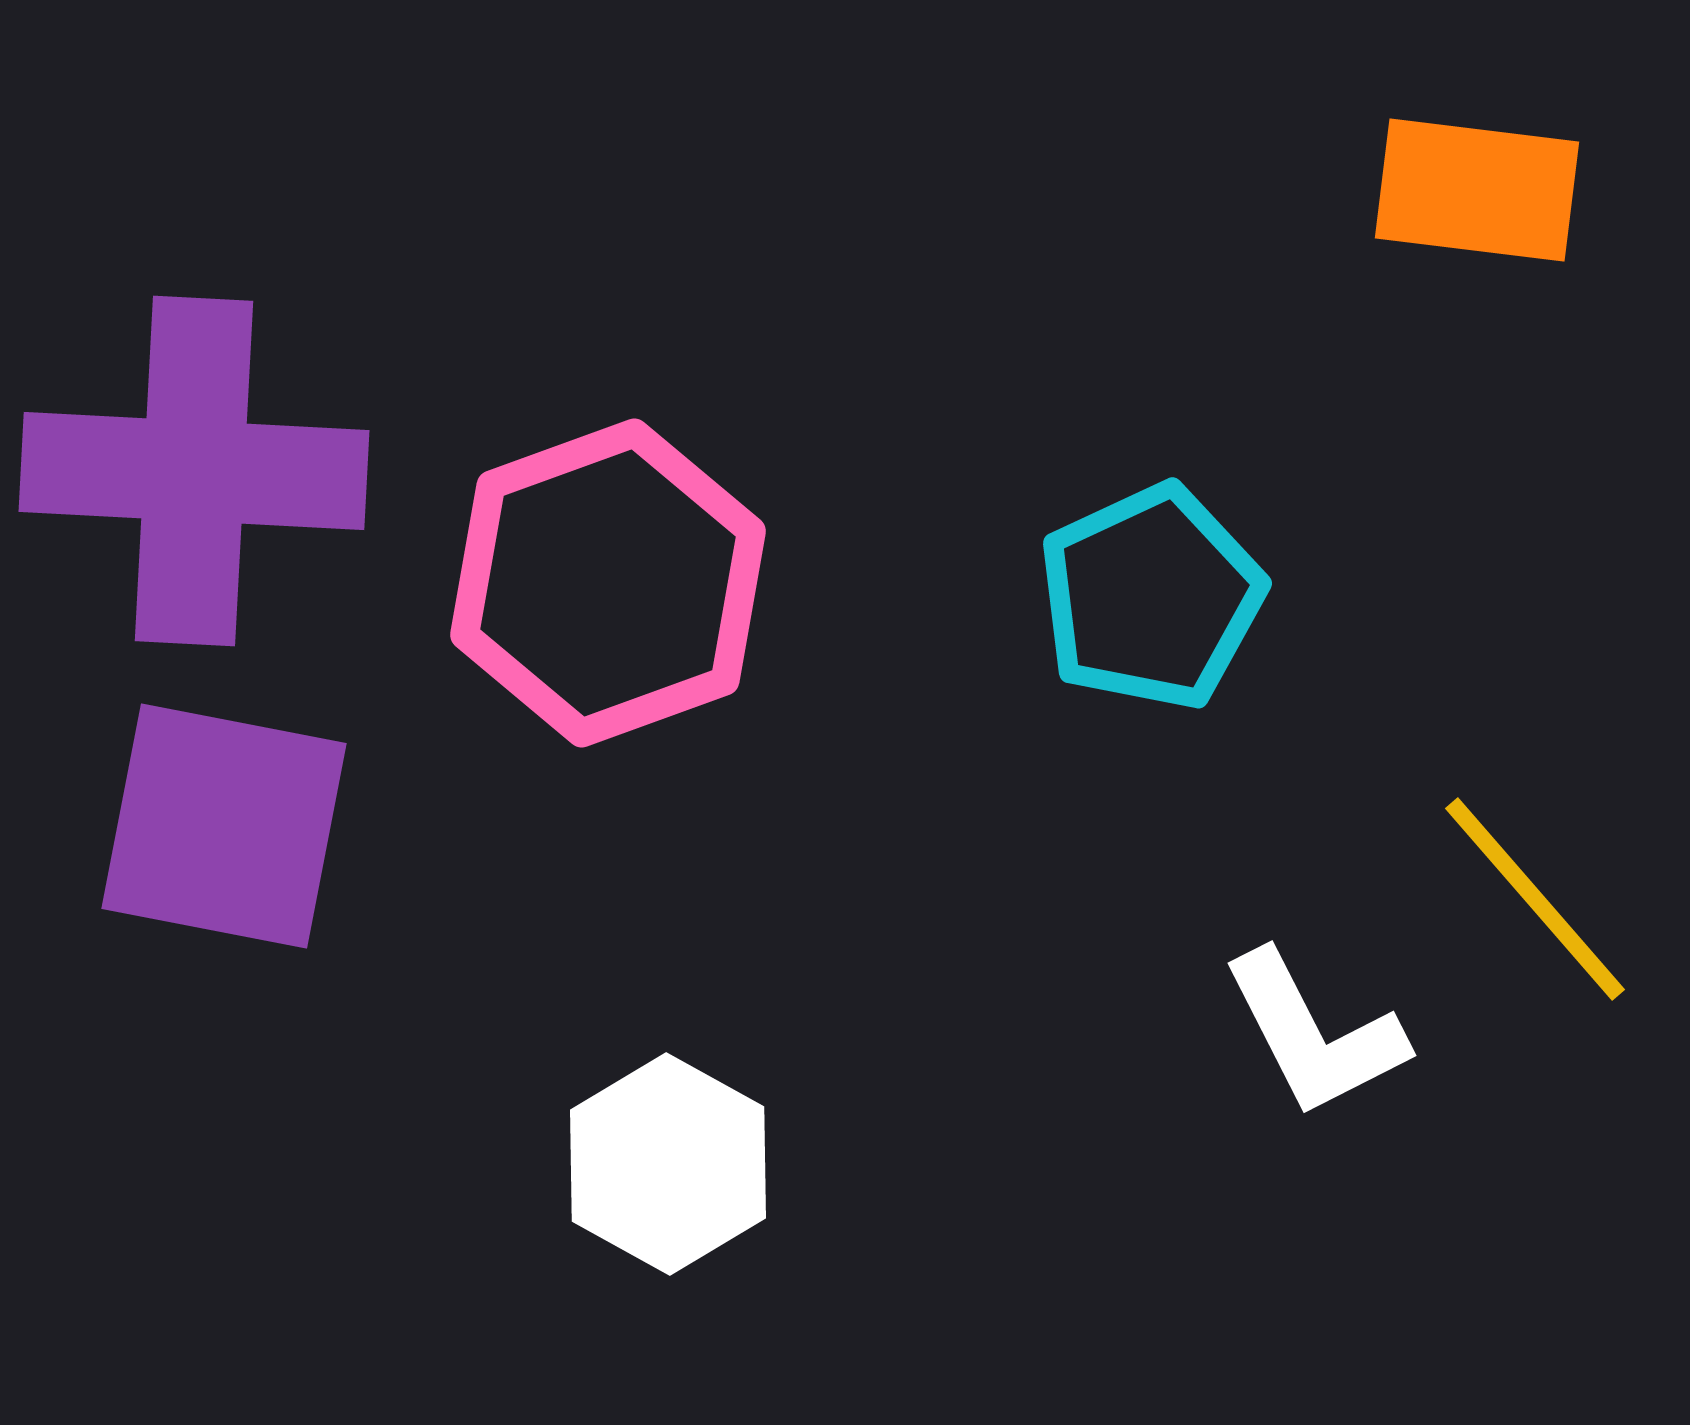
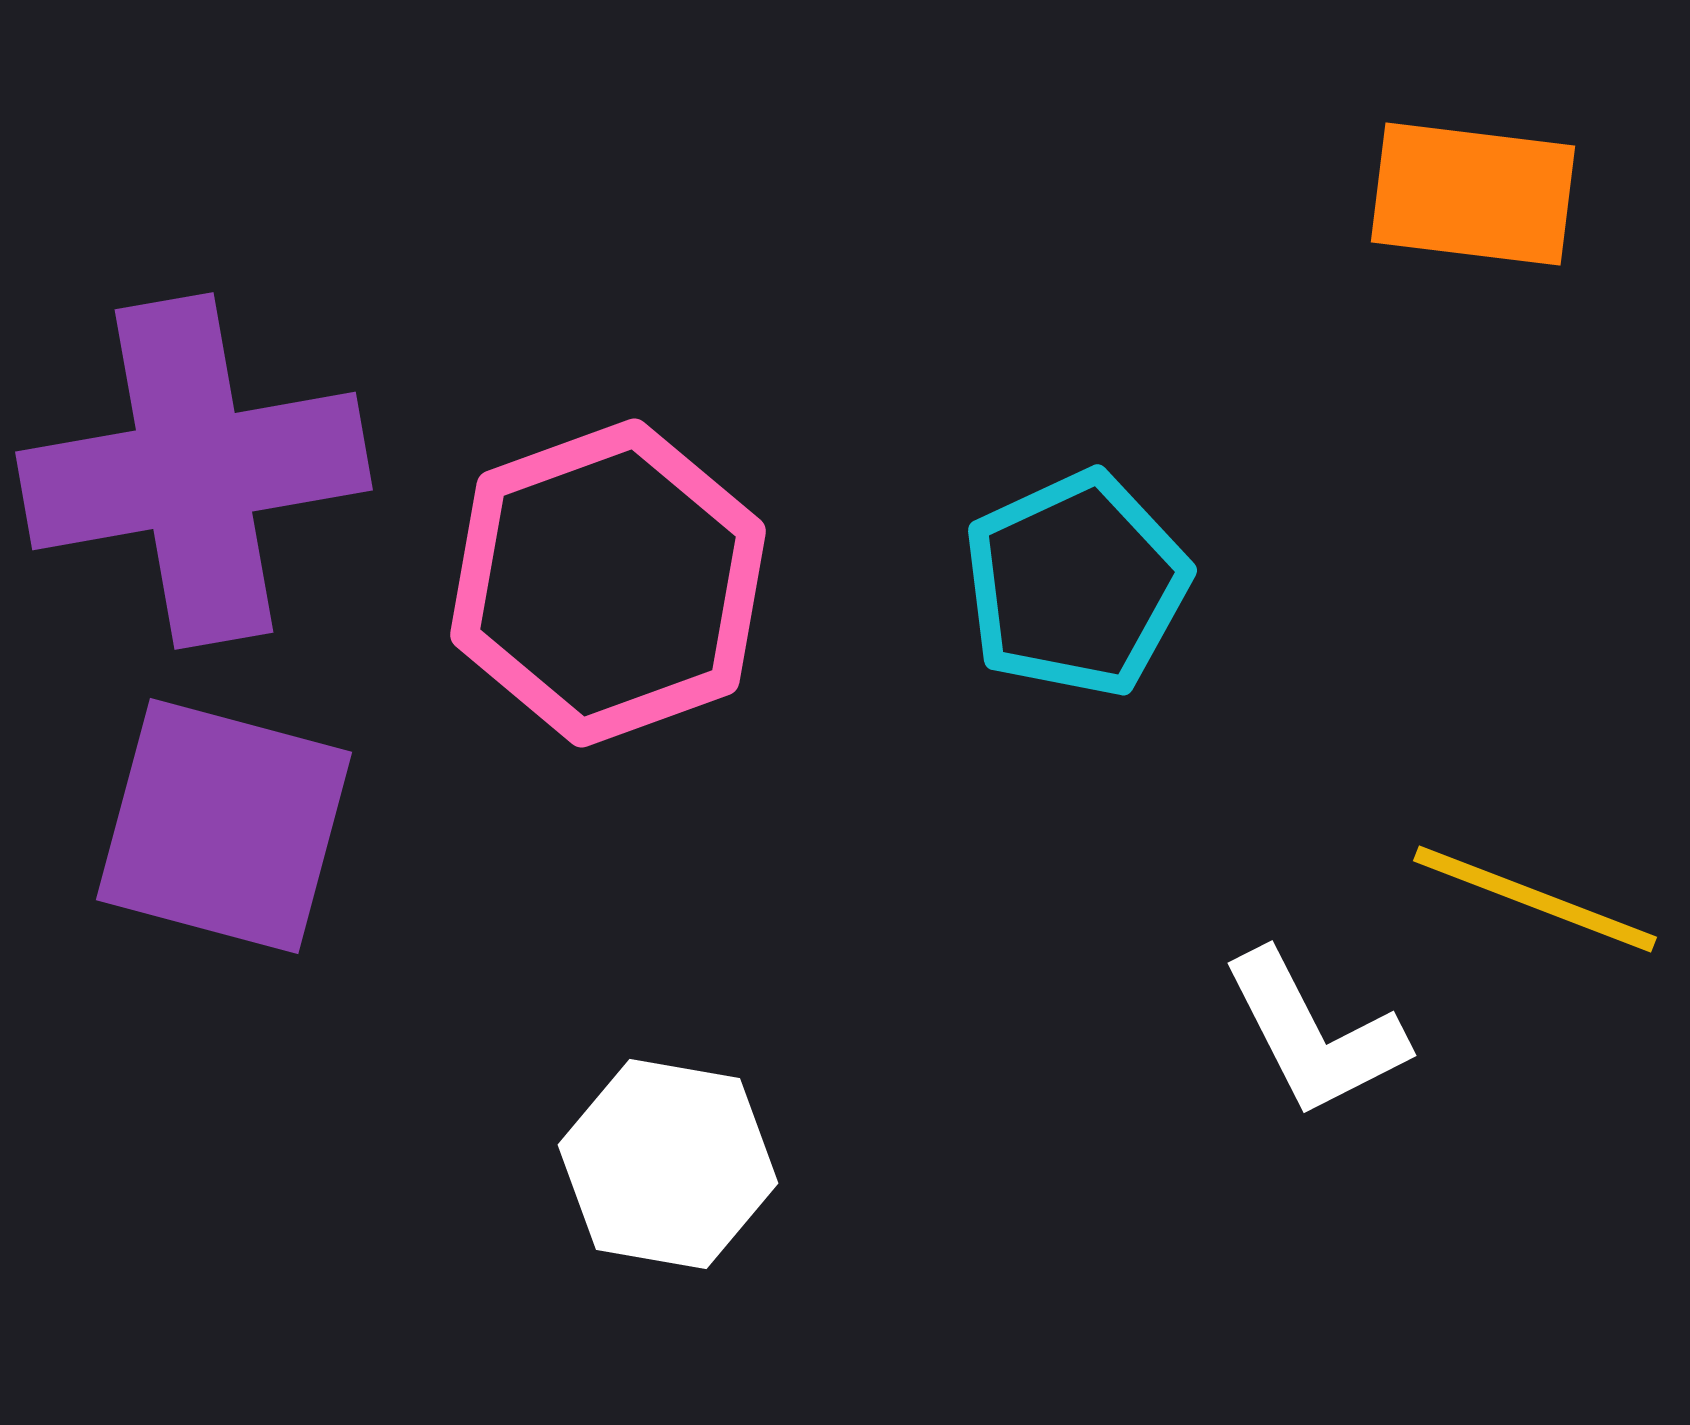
orange rectangle: moved 4 px left, 4 px down
purple cross: rotated 13 degrees counterclockwise
cyan pentagon: moved 75 px left, 13 px up
purple square: rotated 4 degrees clockwise
yellow line: rotated 28 degrees counterclockwise
white hexagon: rotated 19 degrees counterclockwise
